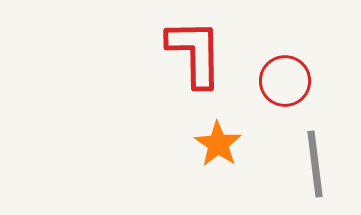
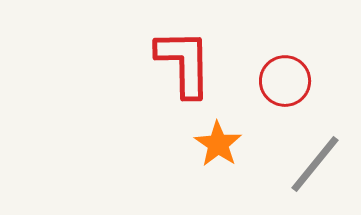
red L-shape: moved 11 px left, 10 px down
gray line: rotated 46 degrees clockwise
